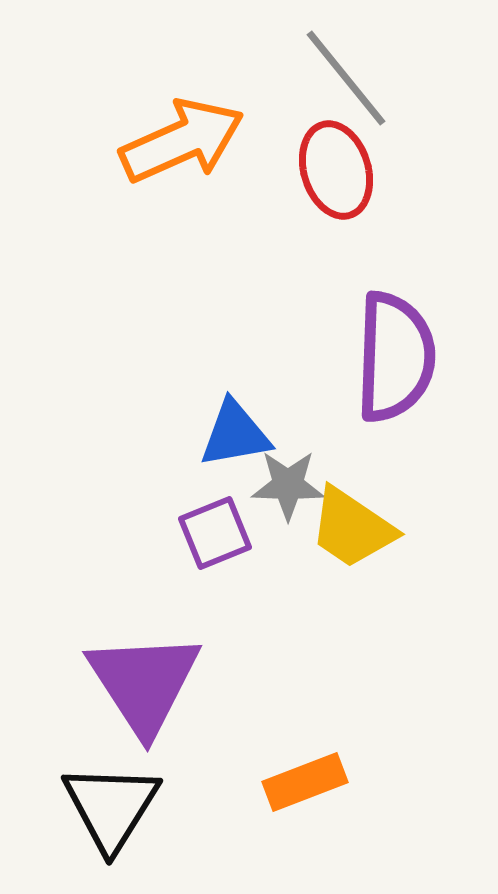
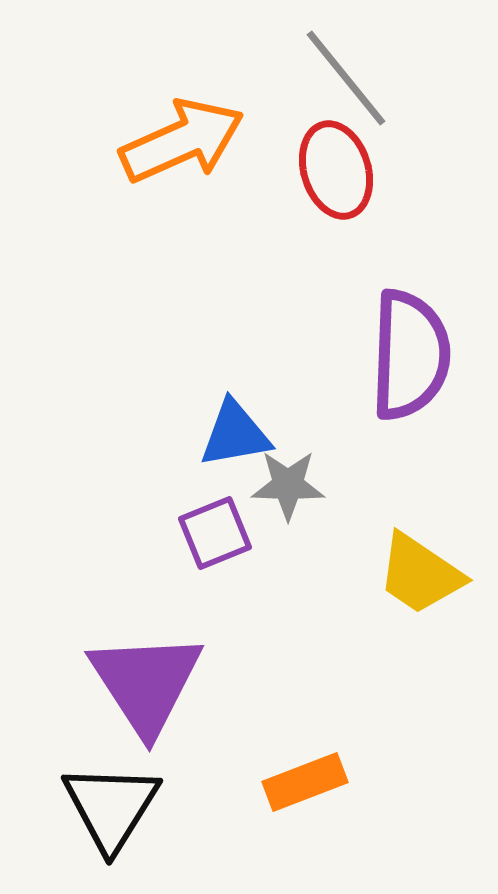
purple semicircle: moved 15 px right, 2 px up
yellow trapezoid: moved 68 px right, 46 px down
purple triangle: moved 2 px right
